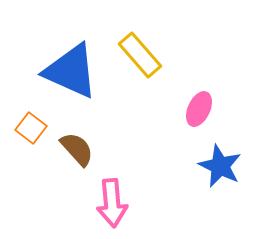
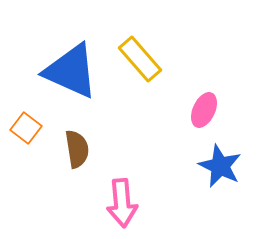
yellow rectangle: moved 4 px down
pink ellipse: moved 5 px right, 1 px down
orange square: moved 5 px left
brown semicircle: rotated 33 degrees clockwise
pink arrow: moved 10 px right
